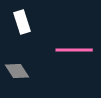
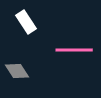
white rectangle: moved 4 px right; rotated 15 degrees counterclockwise
